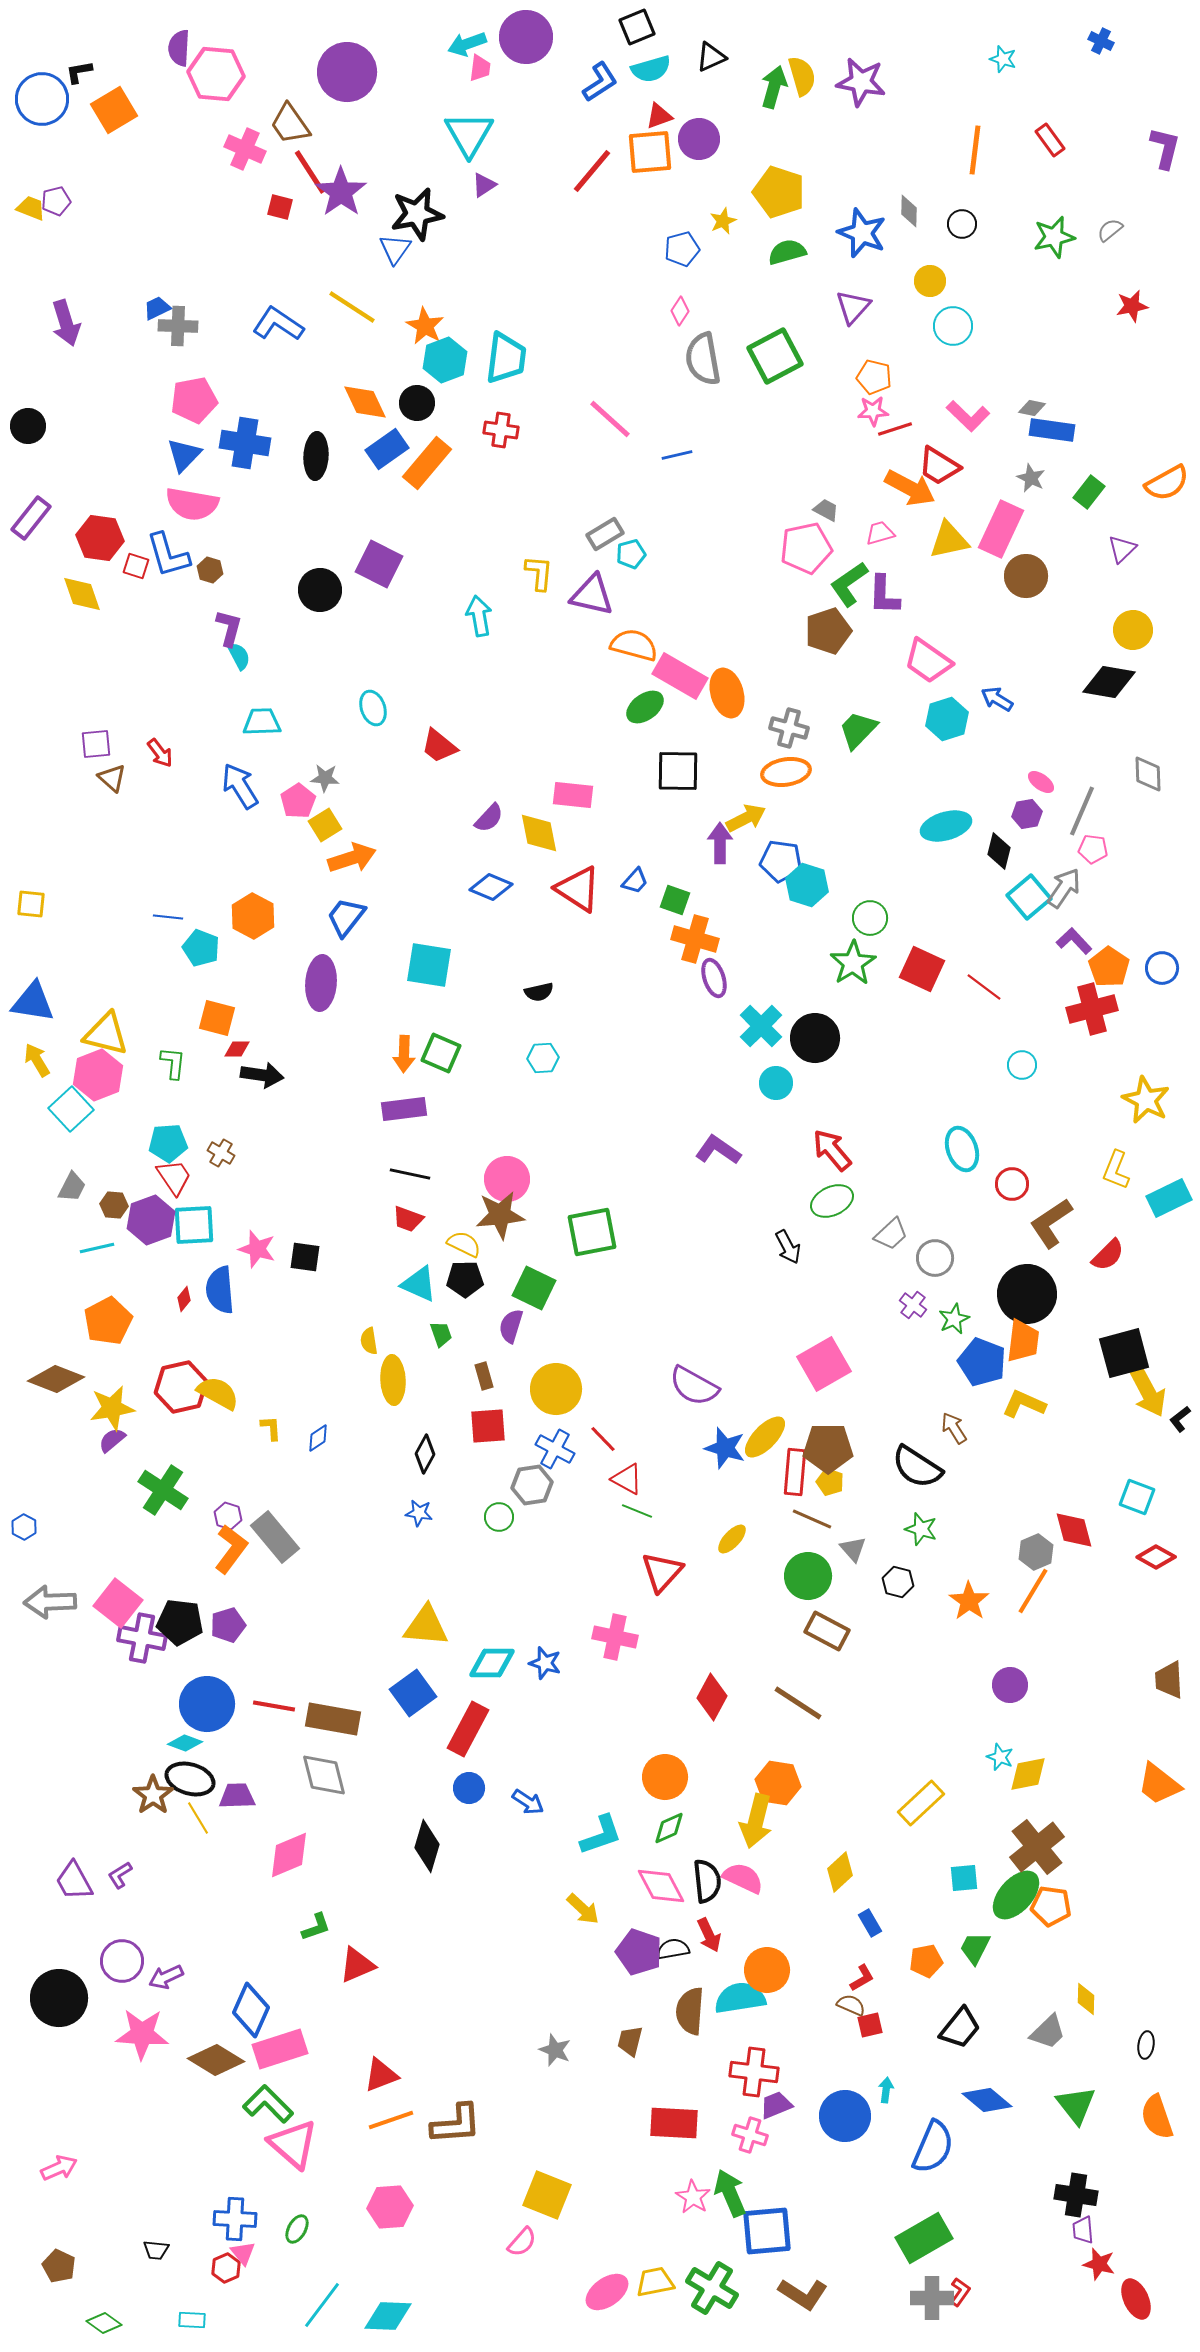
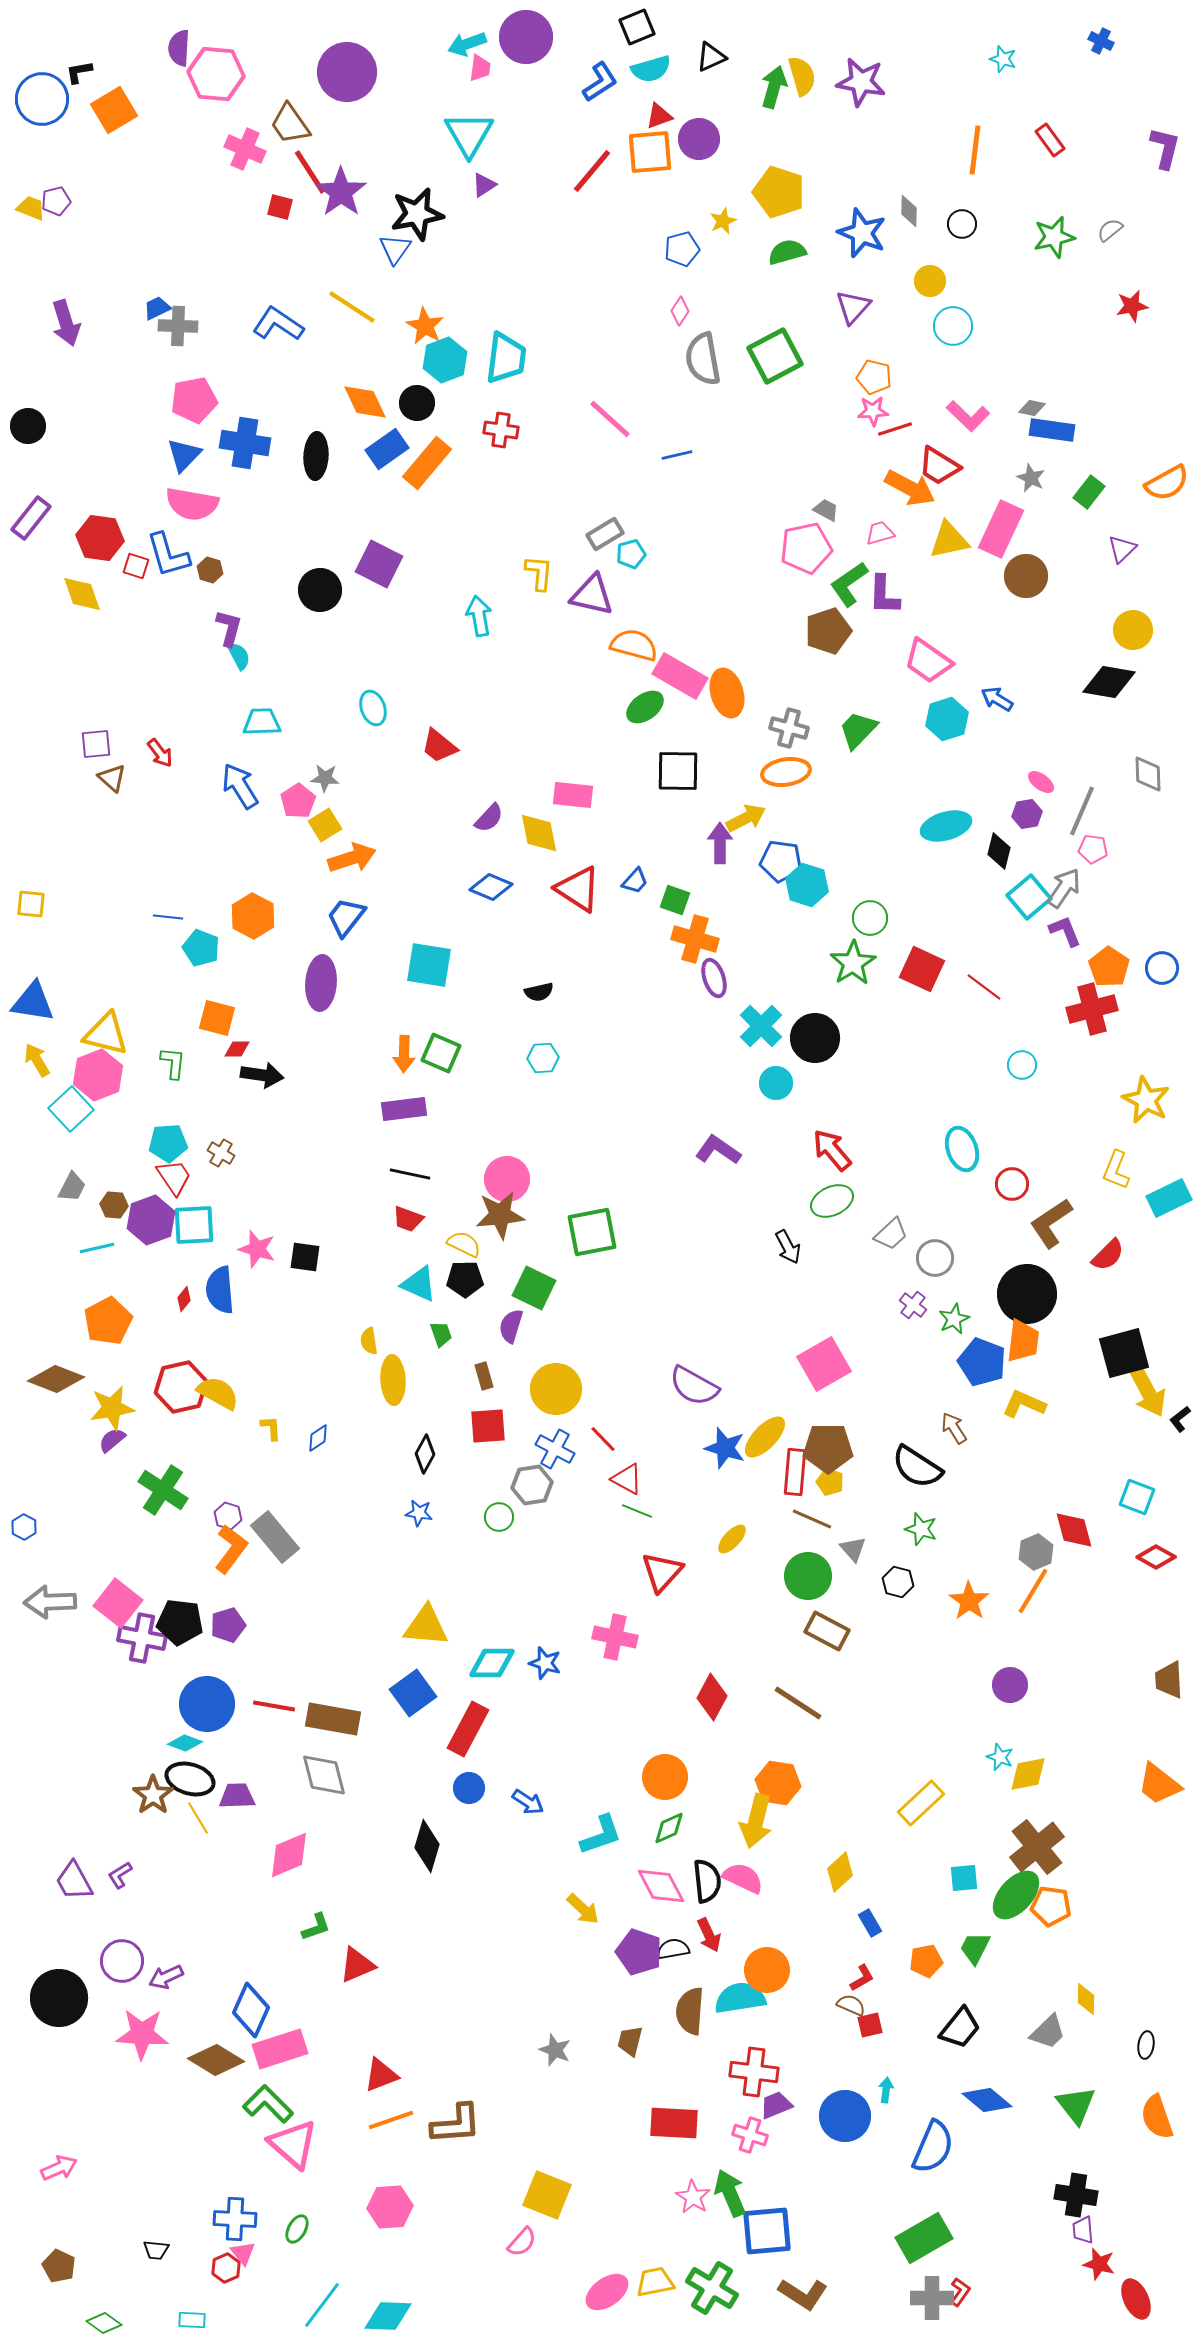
purple L-shape at (1074, 941): moved 9 px left, 10 px up; rotated 21 degrees clockwise
